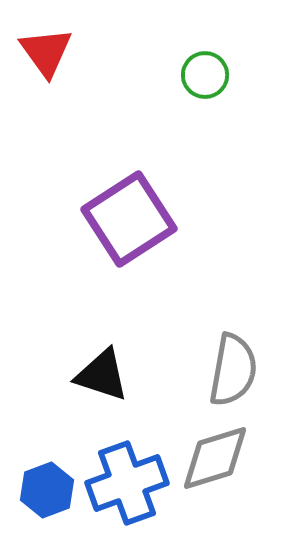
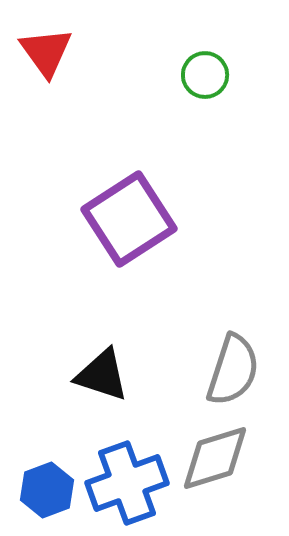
gray semicircle: rotated 8 degrees clockwise
